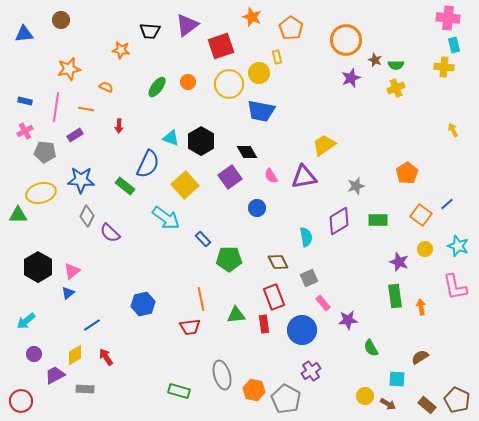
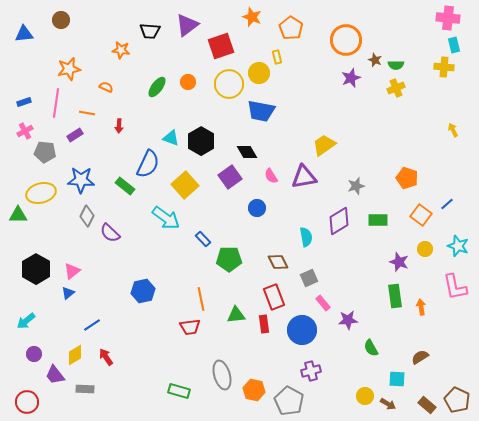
blue rectangle at (25, 101): moved 1 px left, 1 px down; rotated 32 degrees counterclockwise
pink line at (56, 107): moved 4 px up
orange line at (86, 109): moved 1 px right, 4 px down
orange pentagon at (407, 173): moved 5 px down; rotated 20 degrees counterclockwise
black hexagon at (38, 267): moved 2 px left, 2 px down
blue hexagon at (143, 304): moved 13 px up
purple cross at (311, 371): rotated 18 degrees clockwise
purple trapezoid at (55, 375): rotated 100 degrees counterclockwise
gray pentagon at (286, 399): moved 3 px right, 2 px down
red circle at (21, 401): moved 6 px right, 1 px down
